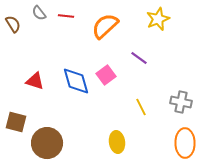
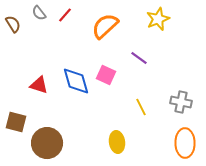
red line: moved 1 px left, 1 px up; rotated 56 degrees counterclockwise
pink square: rotated 30 degrees counterclockwise
red triangle: moved 4 px right, 4 px down
